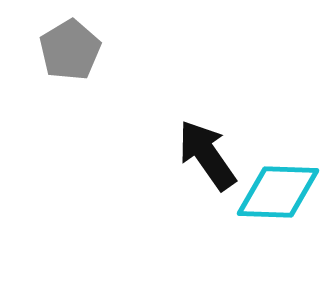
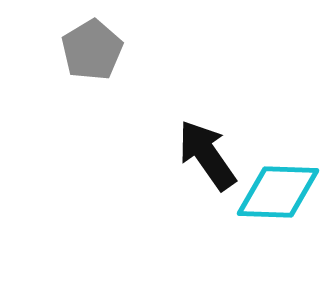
gray pentagon: moved 22 px right
